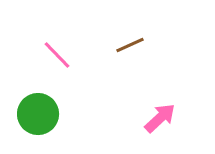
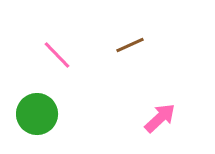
green circle: moved 1 px left
